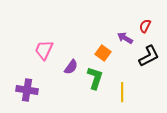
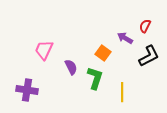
purple semicircle: rotated 63 degrees counterclockwise
